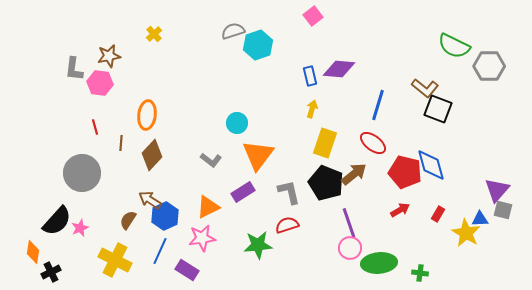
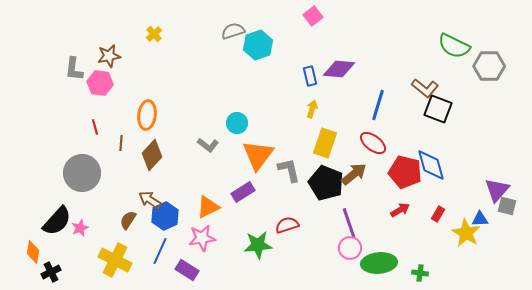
gray L-shape at (211, 160): moved 3 px left, 15 px up
gray L-shape at (289, 192): moved 22 px up
gray square at (503, 210): moved 4 px right, 4 px up
